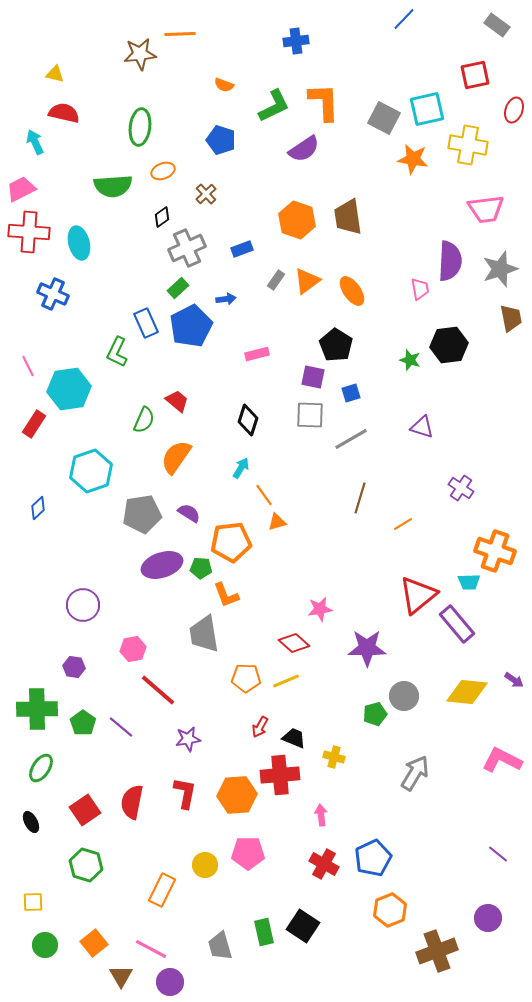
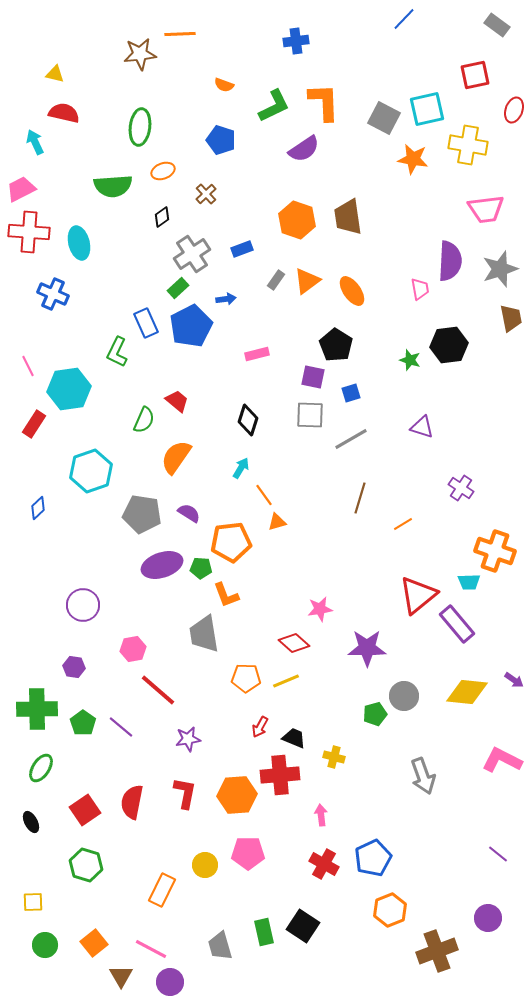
gray cross at (187, 248): moved 5 px right, 6 px down; rotated 9 degrees counterclockwise
gray pentagon at (142, 514): rotated 18 degrees clockwise
gray arrow at (415, 773): moved 8 px right, 3 px down; rotated 129 degrees clockwise
